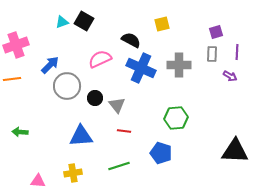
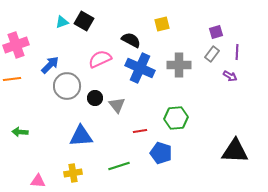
gray rectangle: rotated 35 degrees clockwise
blue cross: moved 1 px left
red line: moved 16 px right; rotated 16 degrees counterclockwise
